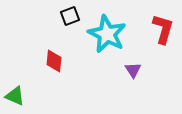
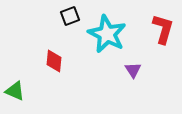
green triangle: moved 5 px up
